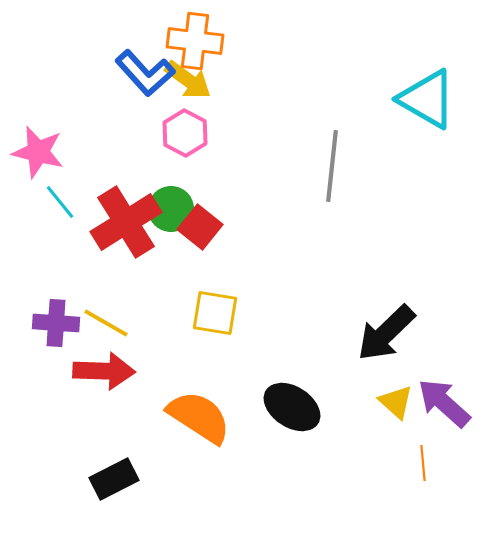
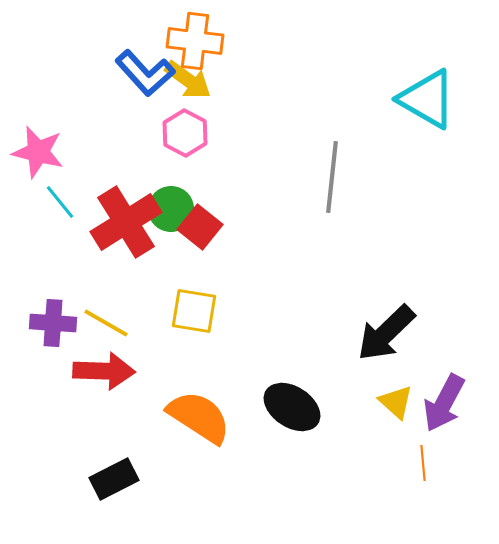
gray line: moved 11 px down
yellow square: moved 21 px left, 2 px up
purple cross: moved 3 px left
purple arrow: rotated 104 degrees counterclockwise
